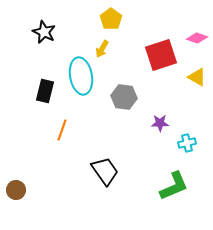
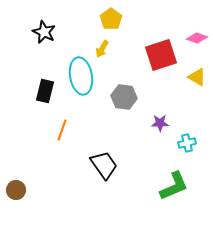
black trapezoid: moved 1 px left, 6 px up
